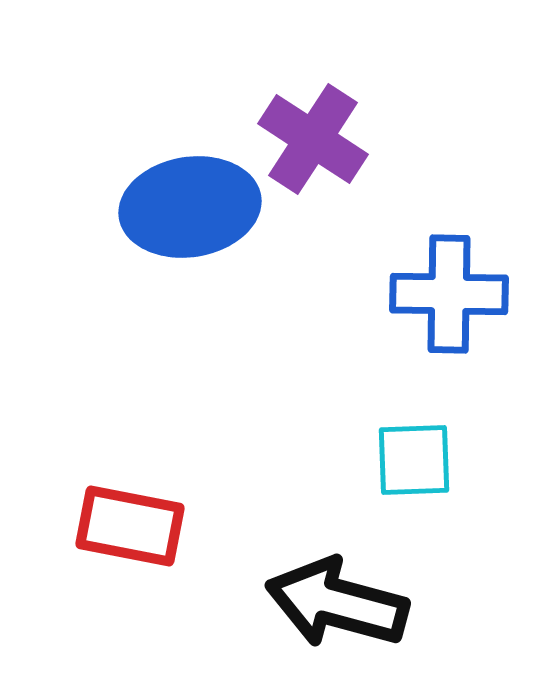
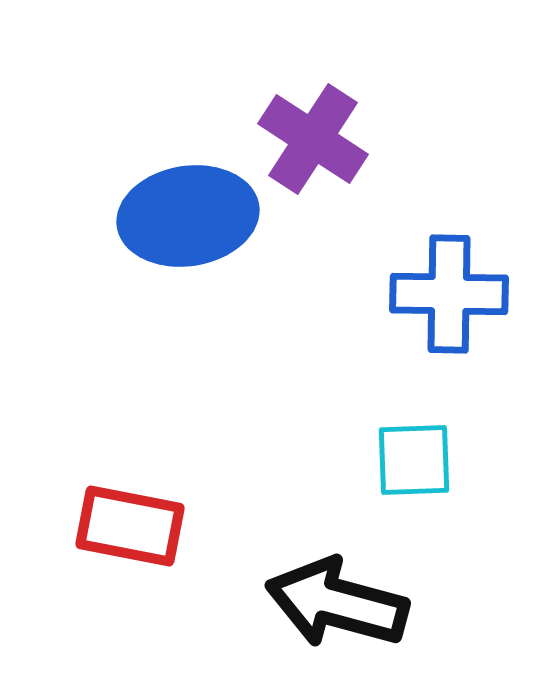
blue ellipse: moved 2 px left, 9 px down
